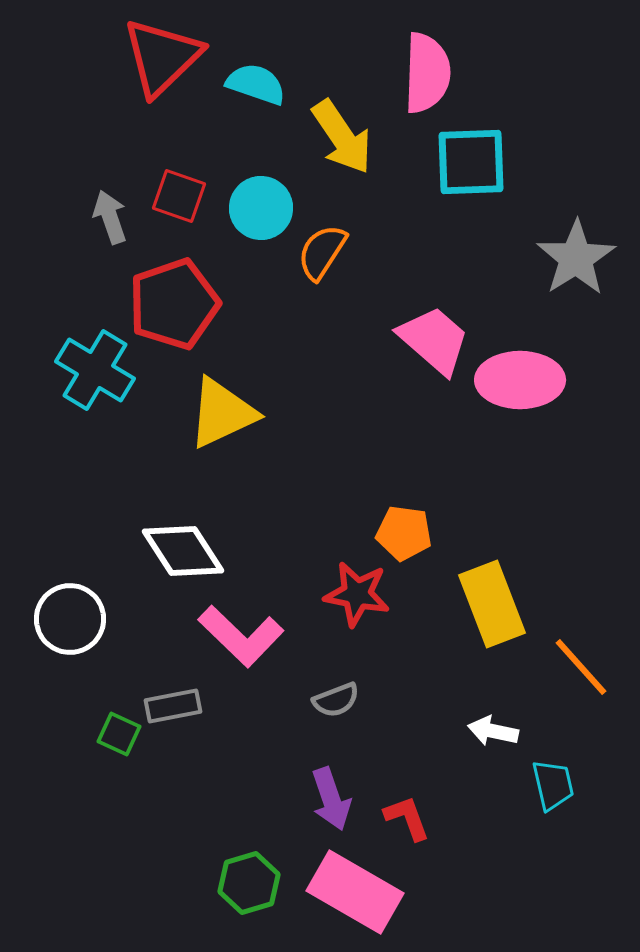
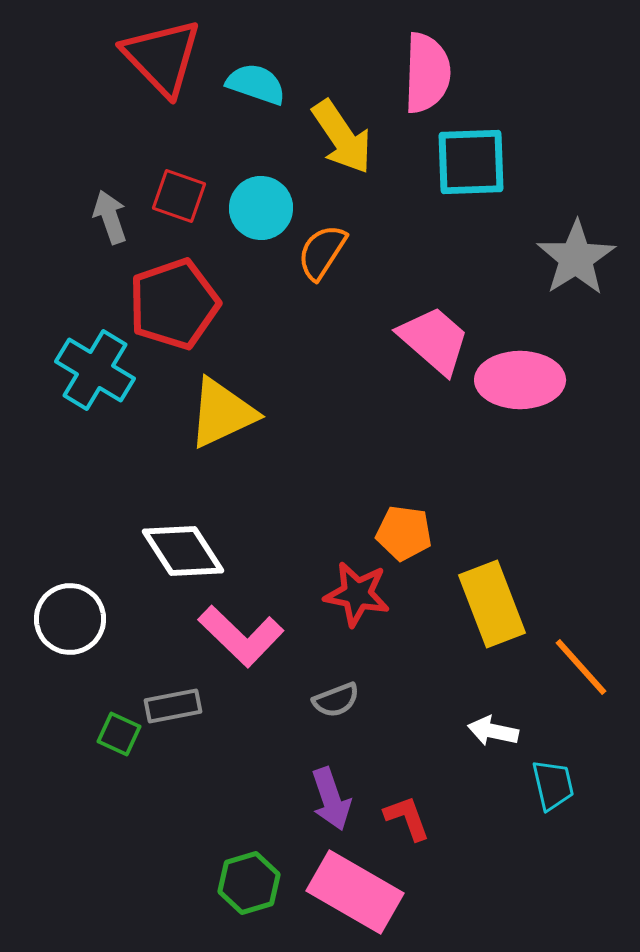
red triangle: rotated 30 degrees counterclockwise
